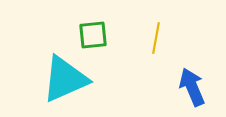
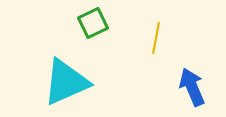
green square: moved 12 px up; rotated 20 degrees counterclockwise
cyan triangle: moved 1 px right, 3 px down
